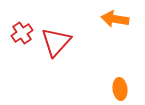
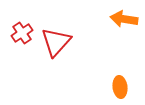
orange arrow: moved 9 px right
orange ellipse: moved 2 px up
